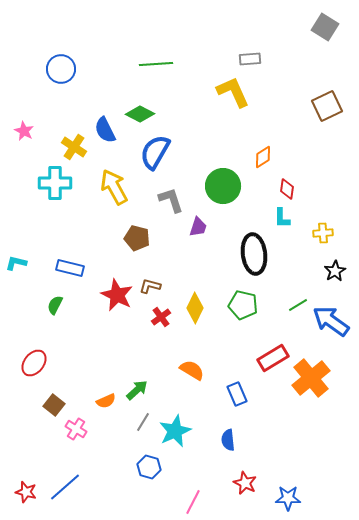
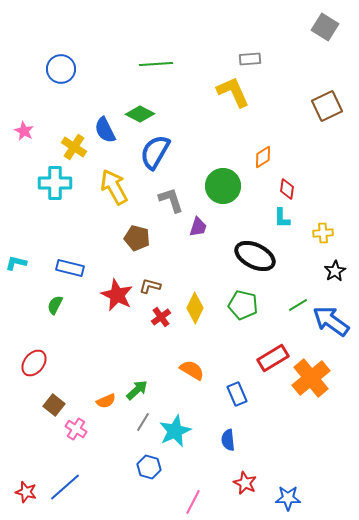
black ellipse at (254, 254): moved 1 px right, 2 px down; rotated 57 degrees counterclockwise
